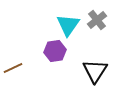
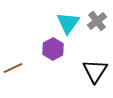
gray cross: moved 1 px down
cyan triangle: moved 2 px up
purple hexagon: moved 2 px left, 2 px up; rotated 20 degrees counterclockwise
